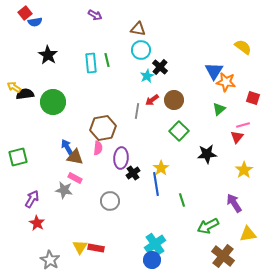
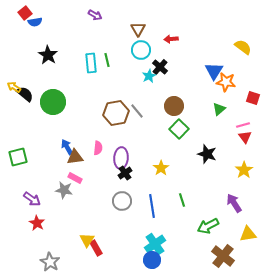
brown triangle at (138, 29): rotated 49 degrees clockwise
cyan star at (147, 76): moved 2 px right
black semicircle at (25, 94): rotated 48 degrees clockwise
red arrow at (152, 100): moved 19 px right, 61 px up; rotated 32 degrees clockwise
brown circle at (174, 100): moved 6 px down
gray line at (137, 111): rotated 49 degrees counterclockwise
brown hexagon at (103, 128): moved 13 px right, 15 px up
green square at (179, 131): moved 2 px up
red triangle at (237, 137): moved 8 px right; rotated 16 degrees counterclockwise
black star at (207, 154): rotated 24 degrees clockwise
brown triangle at (75, 157): rotated 18 degrees counterclockwise
black cross at (133, 173): moved 8 px left
blue line at (156, 184): moved 4 px left, 22 px down
purple arrow at (32, 199): rotated 96 degrees clockwise
gray circle at (110, 201): moved 12 px right
yellow triangle at (80, 247): moved 7 px right, 7 px up
red rectangle at (96, 248): rotated 49 degrees clockwise
gray star at (50, 260): moved 2 px down
